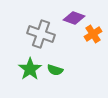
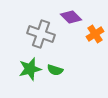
purple diamond: moved 3 px left, 1 px up; rotated 25 degrees clockwise
orange cross: moved 2 px right
green star: rotated 20 degrees clockwise
